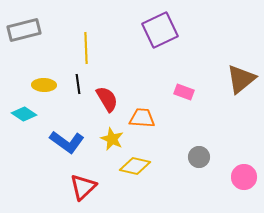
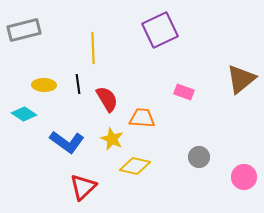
yellow line: moved 7 px right
